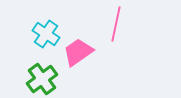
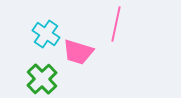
pink trapezoid: rotated 128 degrees counterclockwise
green cross: rotated 8 degrees counterclockwise
